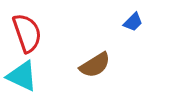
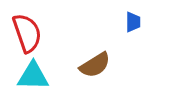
blue trapezoid: rotated 45 degrees counterclockwise
cyan triangle: moved 11 px right; rotated 24 degrees counterclockwise
